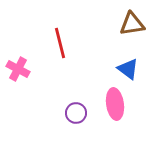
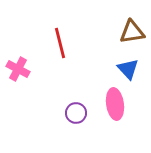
brown triangle: moved 8 px down
blue triangle: rotated 10 degrees clockwise
